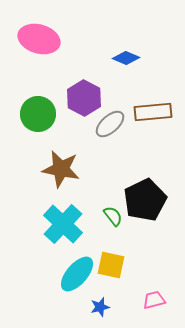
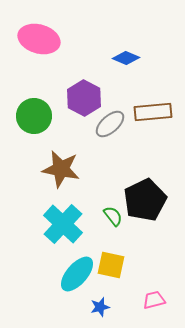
green circle: moved 4 px left, 2 px down
